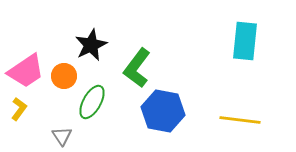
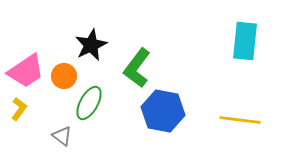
green ellipse: moved 3 px left, 1 px down
gray triangle: rotated 20 degrees counterclockwise
